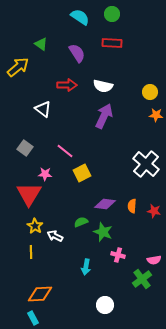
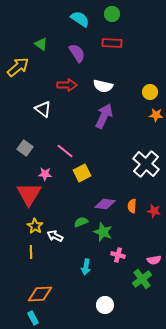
cyan semicircle: moved 2 px down
